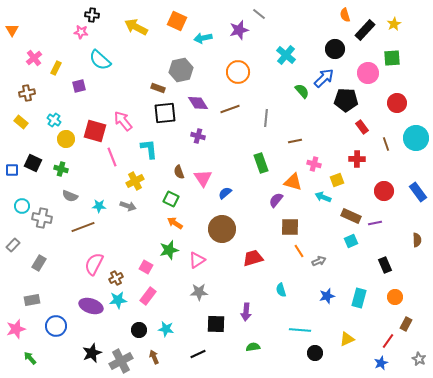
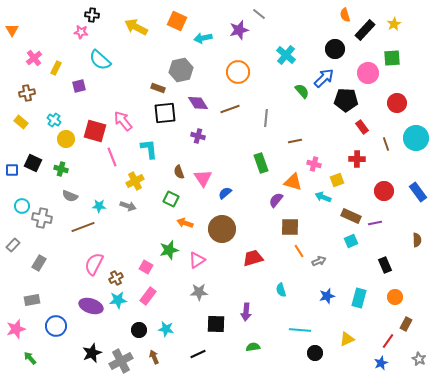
orange arrow at (175, 223): moved 10 px right; rotated 14 degrees counterclockwise
